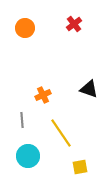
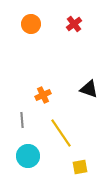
orange circle: moved 6 px right, 4 px up
